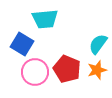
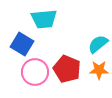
cyan trapezoid: moved 1 px left
cyan semicircle: rotated 15 degrees clockwise
orange star: moved 2 px right; rotated 18 degrees clockwise
